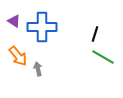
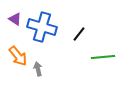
purple triangle: moved 1 px right, 2 px up
blue cross: rotated 16 degrees clockwise
black line: moved 16 px left; rotated 21 degrees clockwise
green line: rotated 35 degrees counterclockwise
